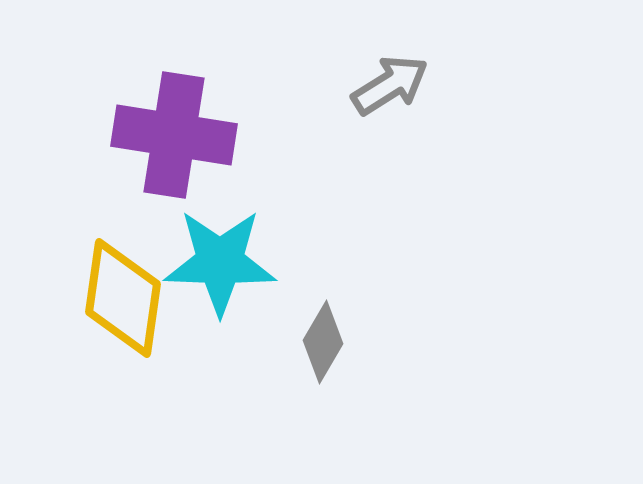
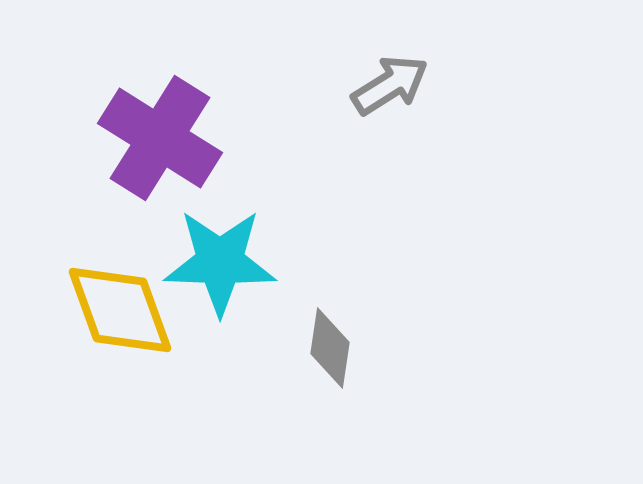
purple cross: moved 14 px left, 3 px down; rotated 23 degrees clockwise
yellow diamond: moved 3 px left, 12 px down; rotated 28 degrees counterclockwise
gray diamond: moved 7 px right, 6 px down; rotated 22 degrees counterclockwise
